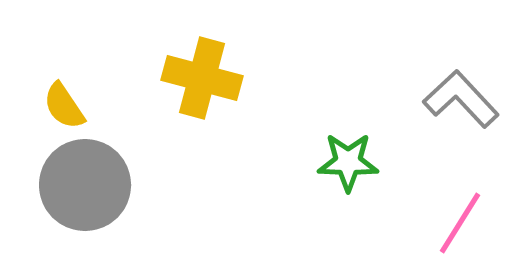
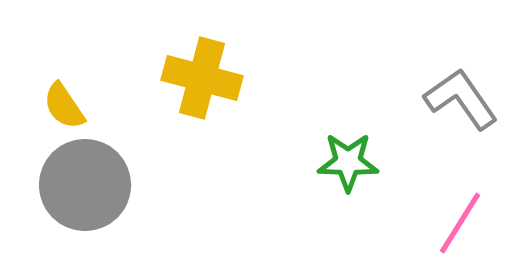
gray L-shape: rotated 8 degrees clockwise
